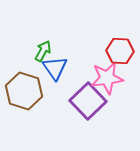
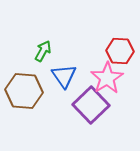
blue triangle: moved 9 px right, 8 px down
pink star: rotated 24 degrees counterclockwise
brown hexagon: rotated 12 degrees counterclockwise
purple square: moved 3 px right, 4 px down
